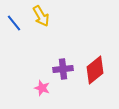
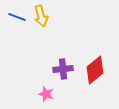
yellow arrow: rotated 15 degrees clockwise
blue line: moved 3 px right, 6 px up; rotated 30 degrees counterclockwise
pink star: moved 4 px right, 6 px down
